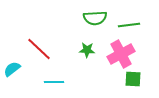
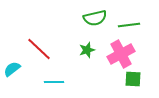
green semicircle: rotated 10 degrees counterclockwise
green star: rotated 21 degrees counterclockwise
